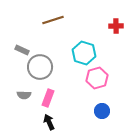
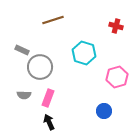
red cross: rotated 16 degrees clockwise
pink hexagon: moved 20 px right, 1 px up
blue circle: moved 2 px right
